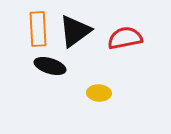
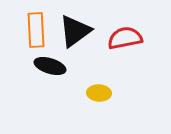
orange rectangle: moved 2 px left, 1 px down
